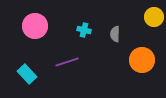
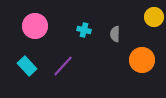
purple line: moved 4 px left, 4 px down; rotated 30 degrees counterclockwise
cyan rectangle: moved 8 px up
